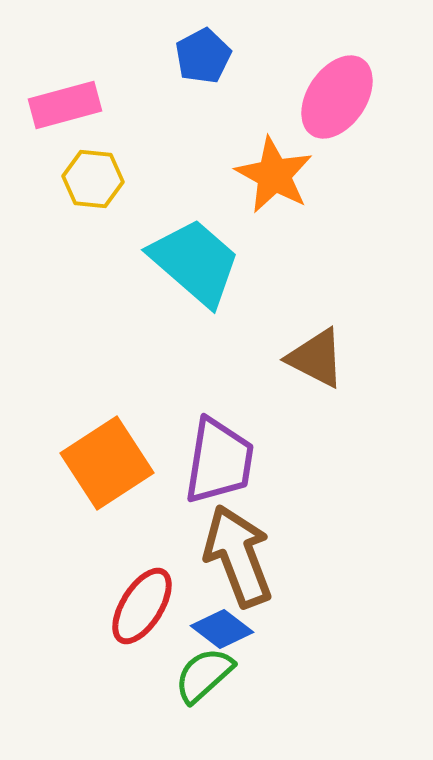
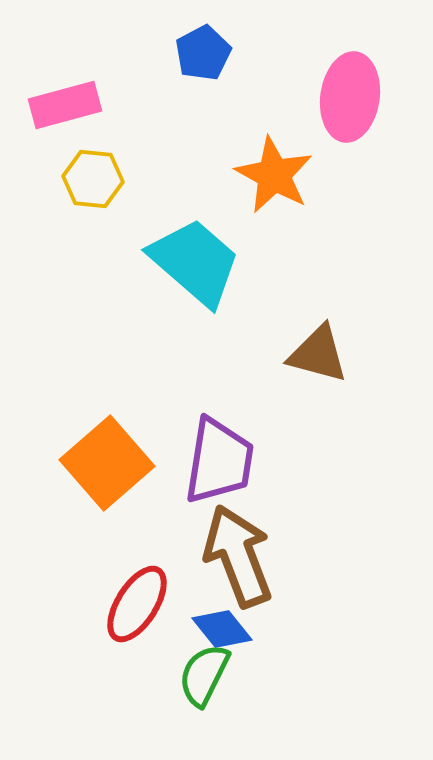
blue pentagon: moved 3 px up
pink ellipse: moved 13 px right; rotated 26 degrees counterclockwise
brown triangle: moved 2 px right, 4 px up; rotated 12 degrees counterclockwise
orange square: rotated 8 degrees counterclockwise
red ellipse: moved 5 px left, 2 px up
blue diamond: rotated 14 degrees clockwise
green semicircle: rotated 22 degrees counterclockwise
